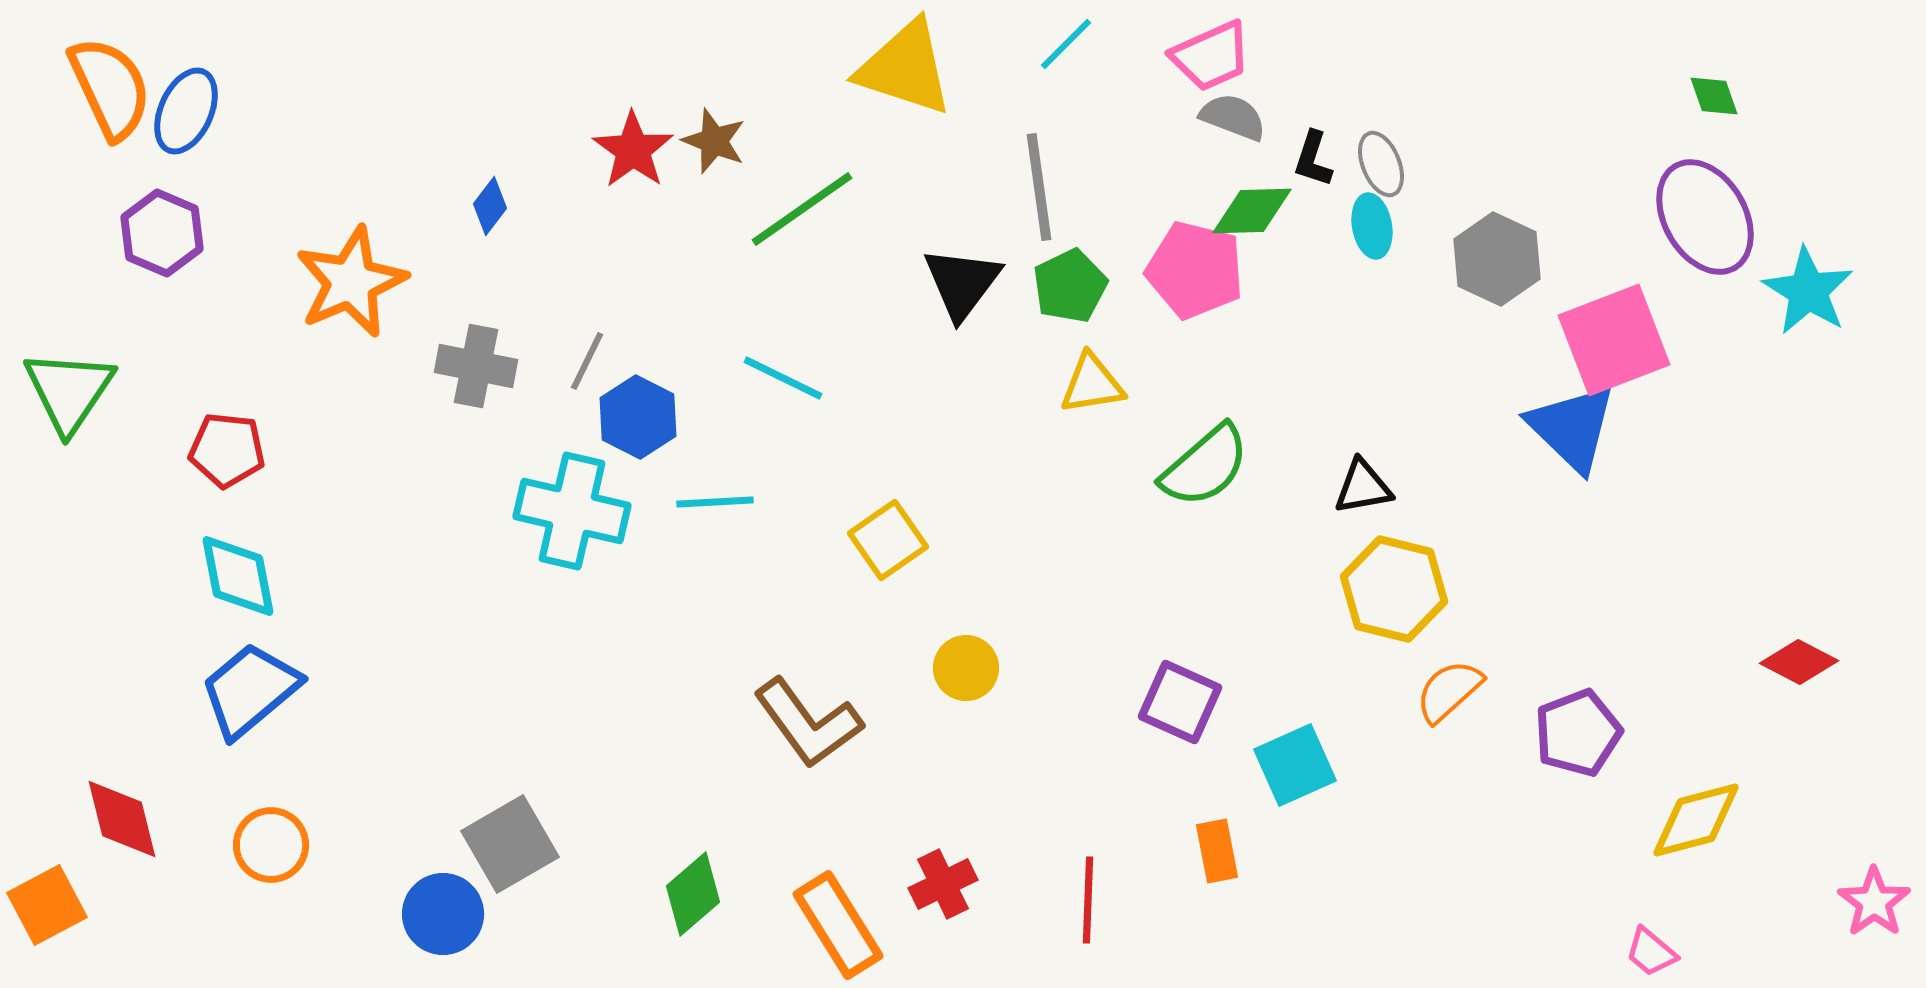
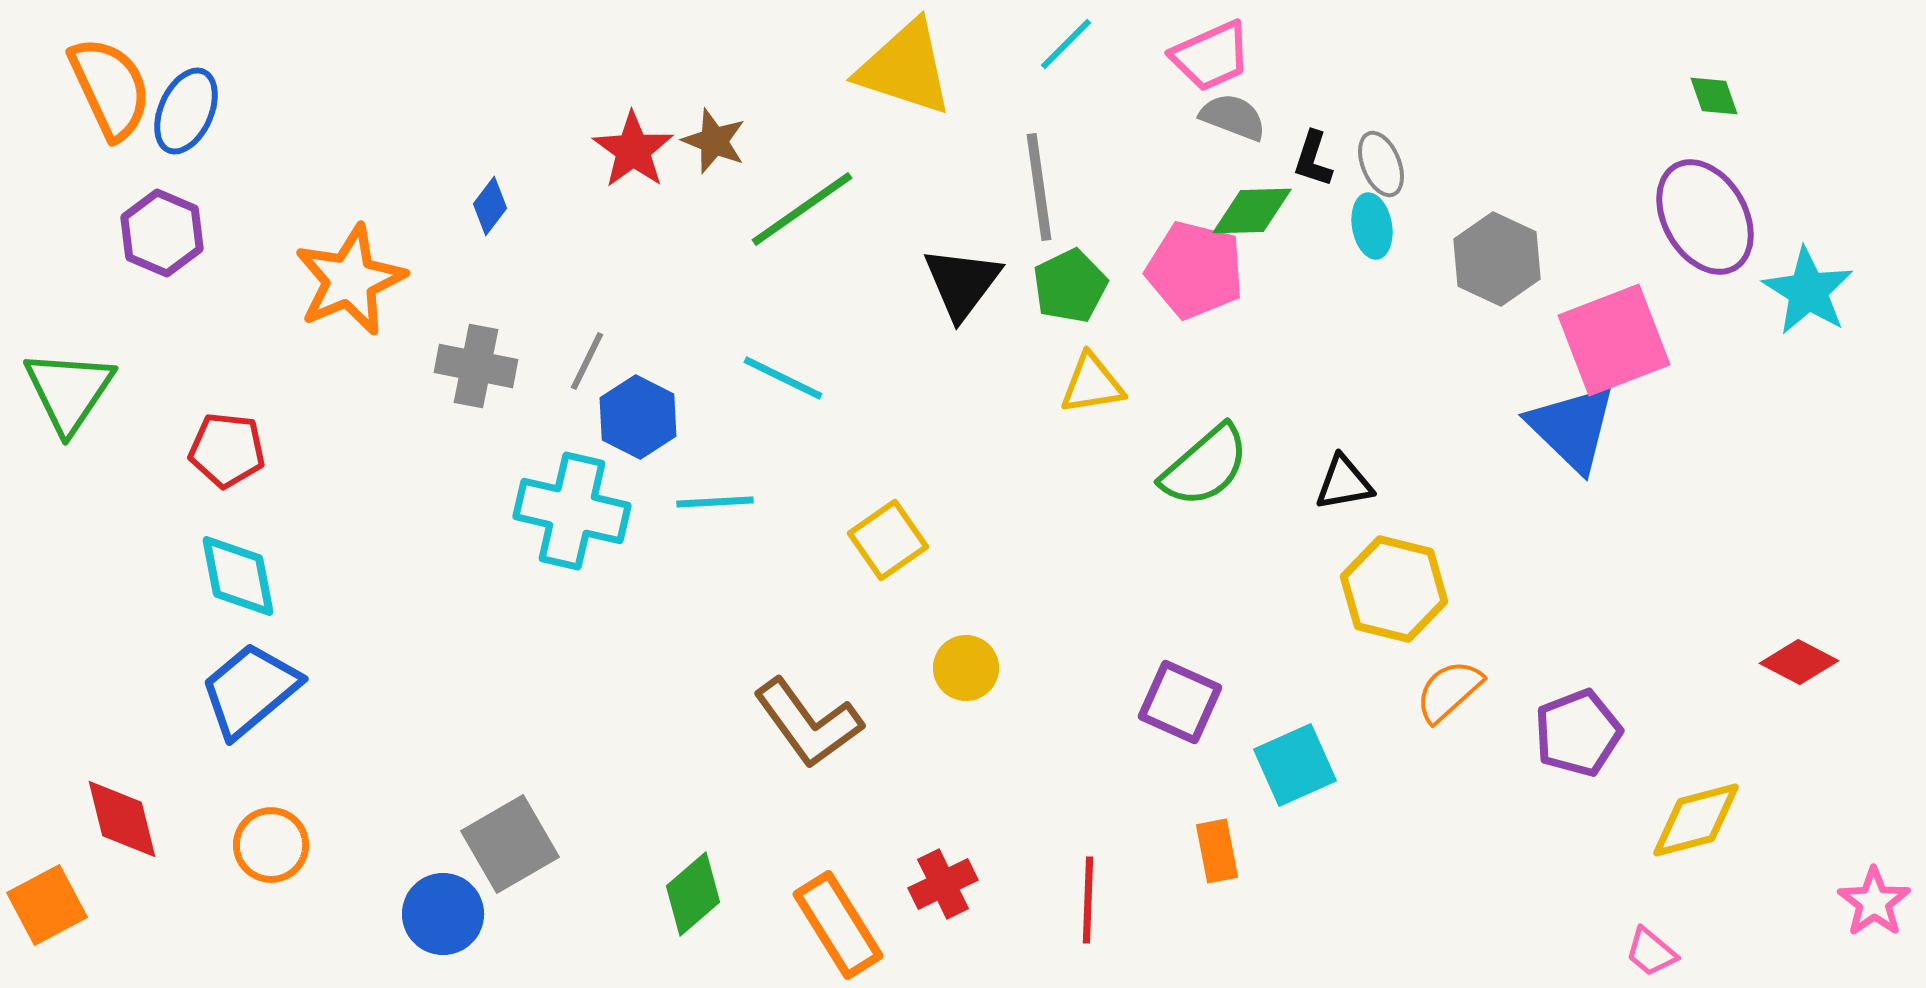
orange star at (351, 282): moved 1 px left, 2 px up
black triangle at (1363, 487): moved 19 px left, 4 px up
